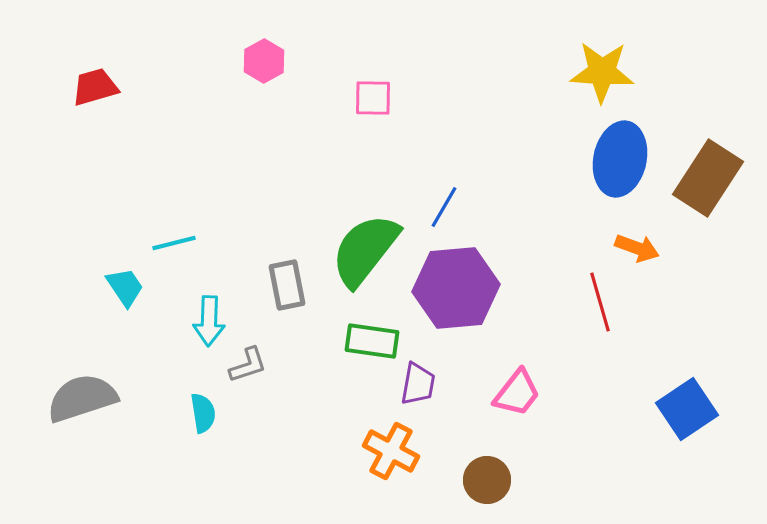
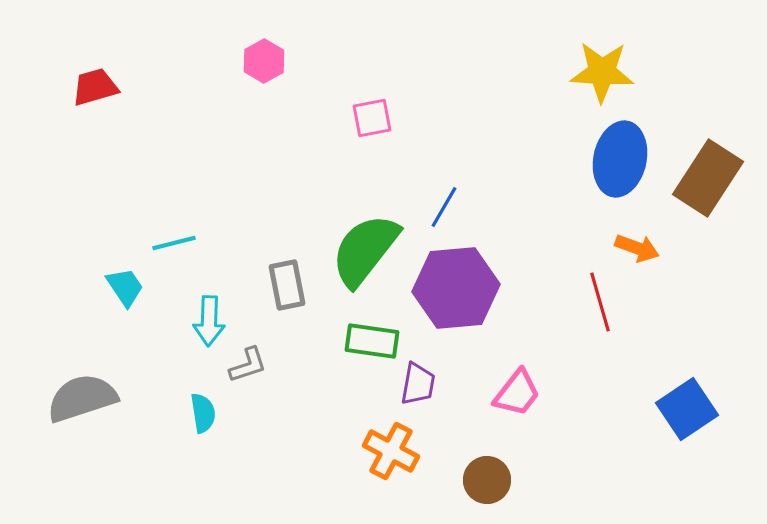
pink square: moved 1 px left, 20 px down; rotated 12 degrees counterclockwise
